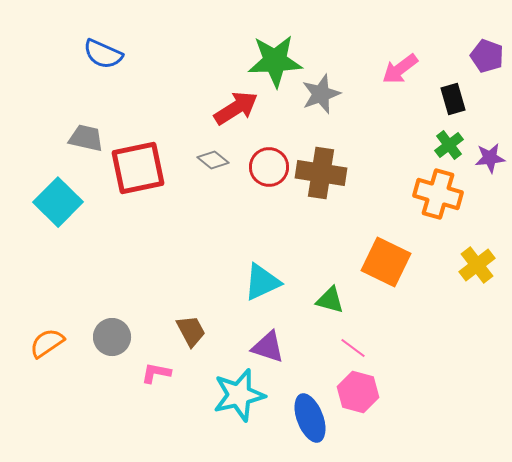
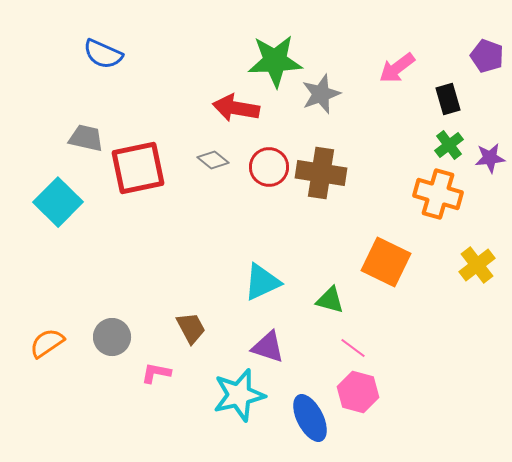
pink arrow: moved 3 px left, 1 px up
black rectangle: moved 5 px left
red arrow: rotated 138 degrees counterclockwise
brown trapezoid: moved 3 px up
blue ellipse: rotated 6 degrees counterclockwise
